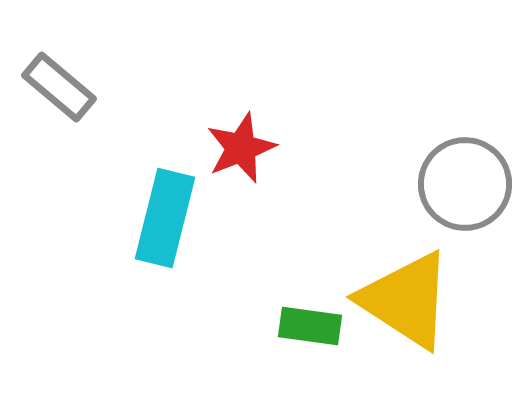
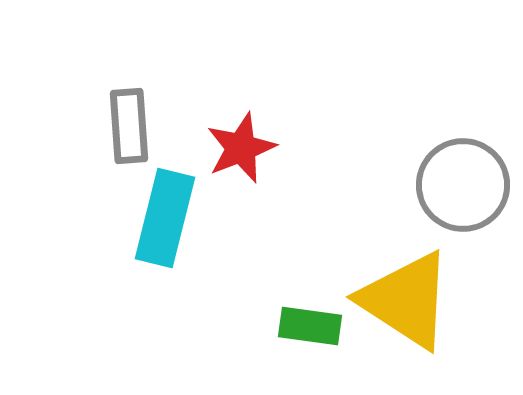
gray rectangle: moved 70 px right, 39 px down; rotated 46 degrees clockwise
gray circle: moved 2 px left, 1 px down
